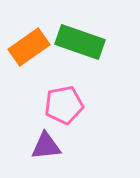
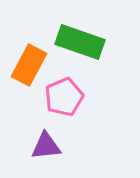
orange rectangle: moved 18 px down; rotated 27 degrees counterclockwise
pink pentagon: moved 8 px up; rotated 12 degrees counterclockwise
